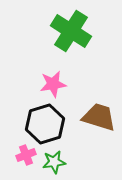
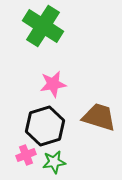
green cross: moved 28 px left, 5 px up
black hexagon: moved 2 px down
